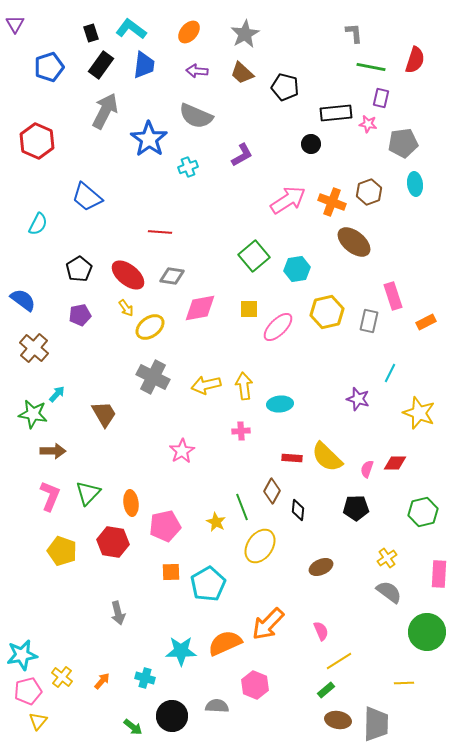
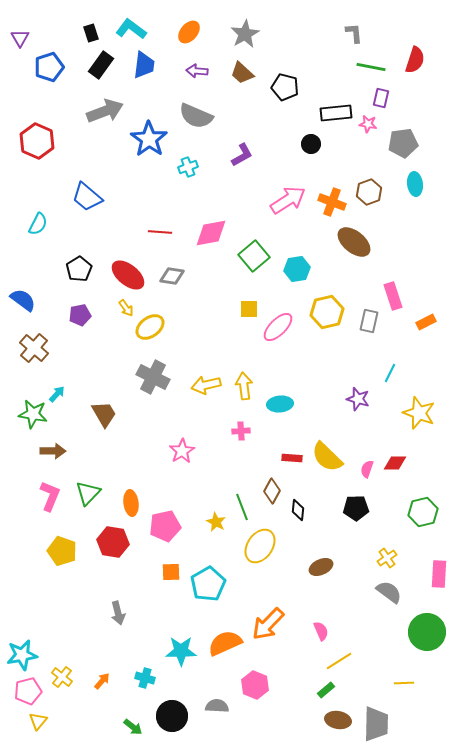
purple triangle at (15, 24): moved 5 px right, 14 px down
gray arrow at (105, 111): rotated 42 degrees clockwise
pink diamond at (200, 308): moved 11 px right, 75 px up
